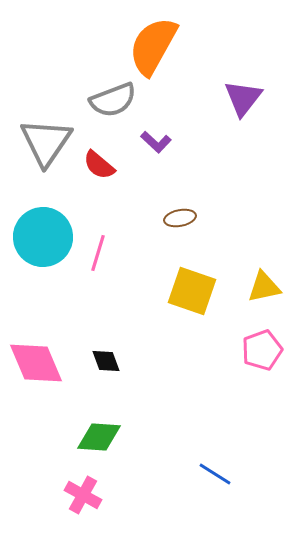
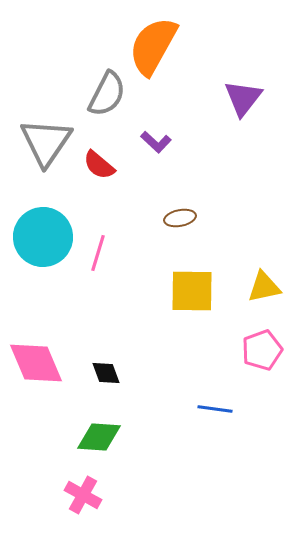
gray semicircle: moved 6 px left, 6 px up; rotated 42 degrees counterclockwise
yellow square: rotated 18 degrees counterclockwise
black diamond: moved 12 px down
blue line: moved 65 px up; rotated 24 degrees counterclockwise
